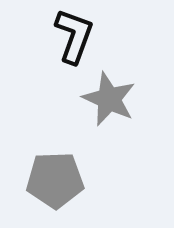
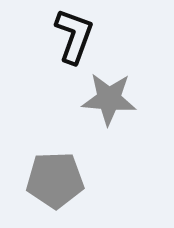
gray star: rotated 20 degrees counterclockwise
